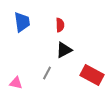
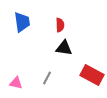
black triangle: moved 2 px up; rotated 36 degrees clockwise
gray line: moved 5 px down
